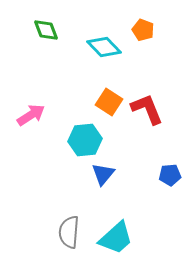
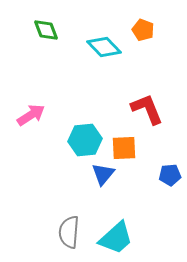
orange square: moved 15 px right, 46 px down; rotated 36 degrees counterclockwise
